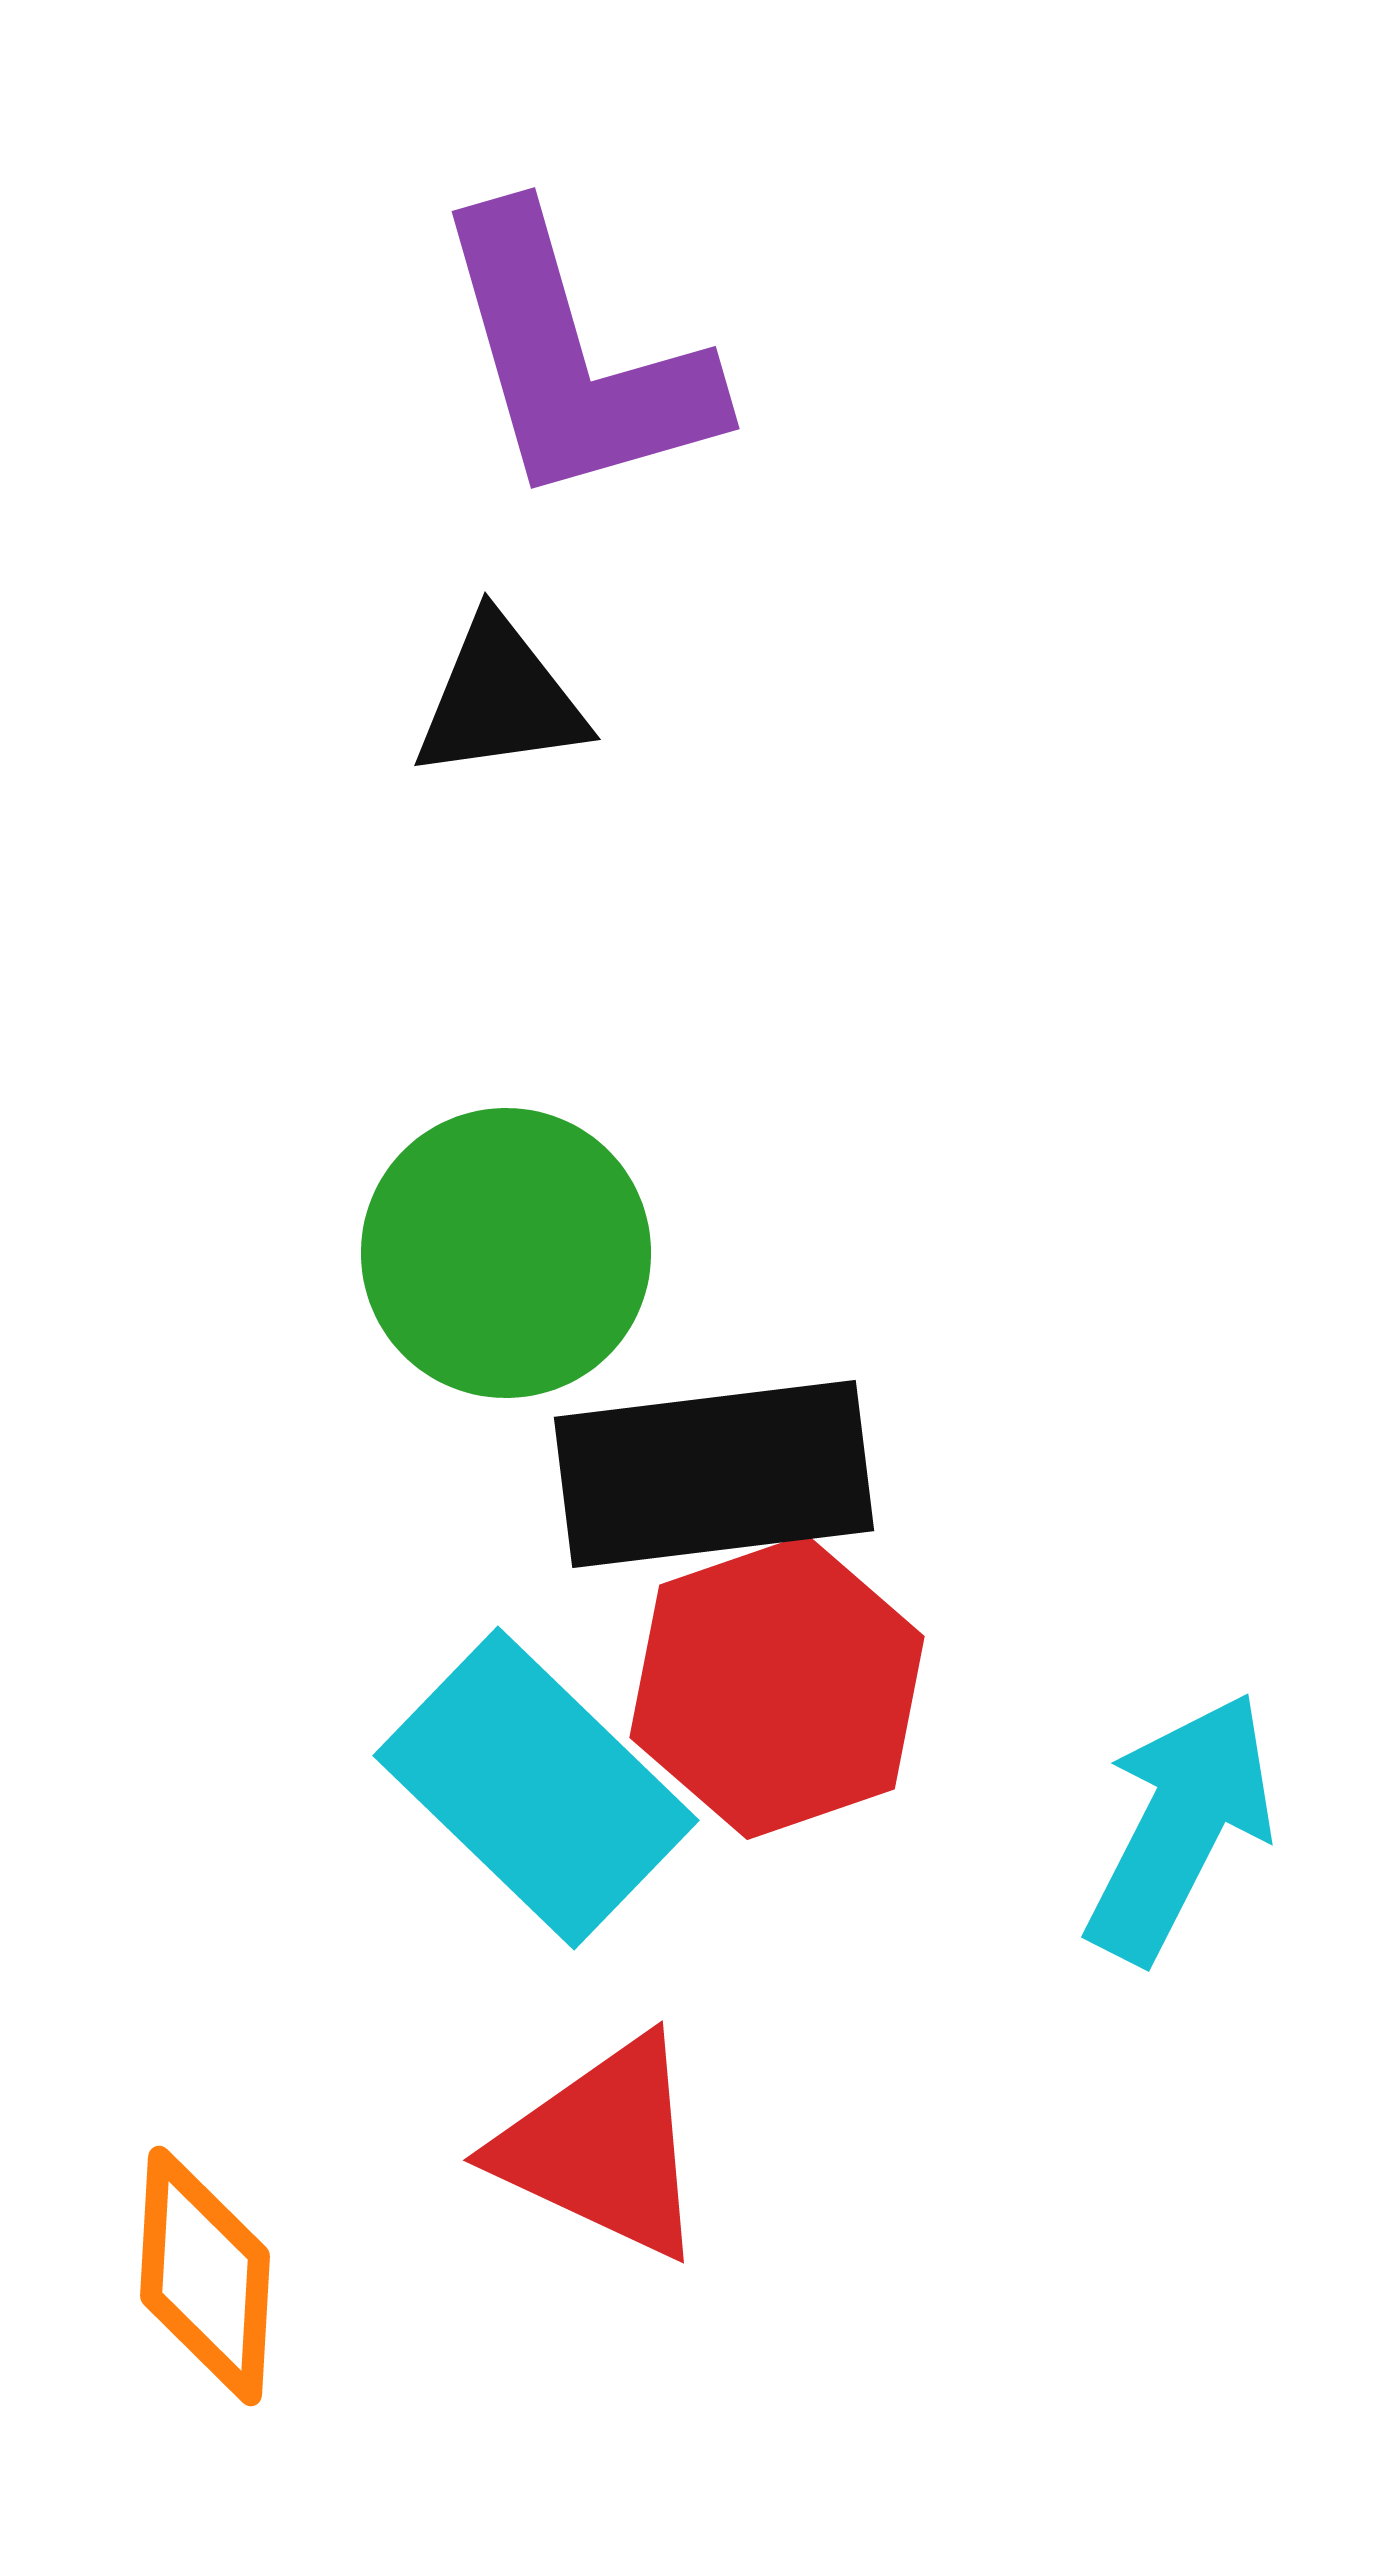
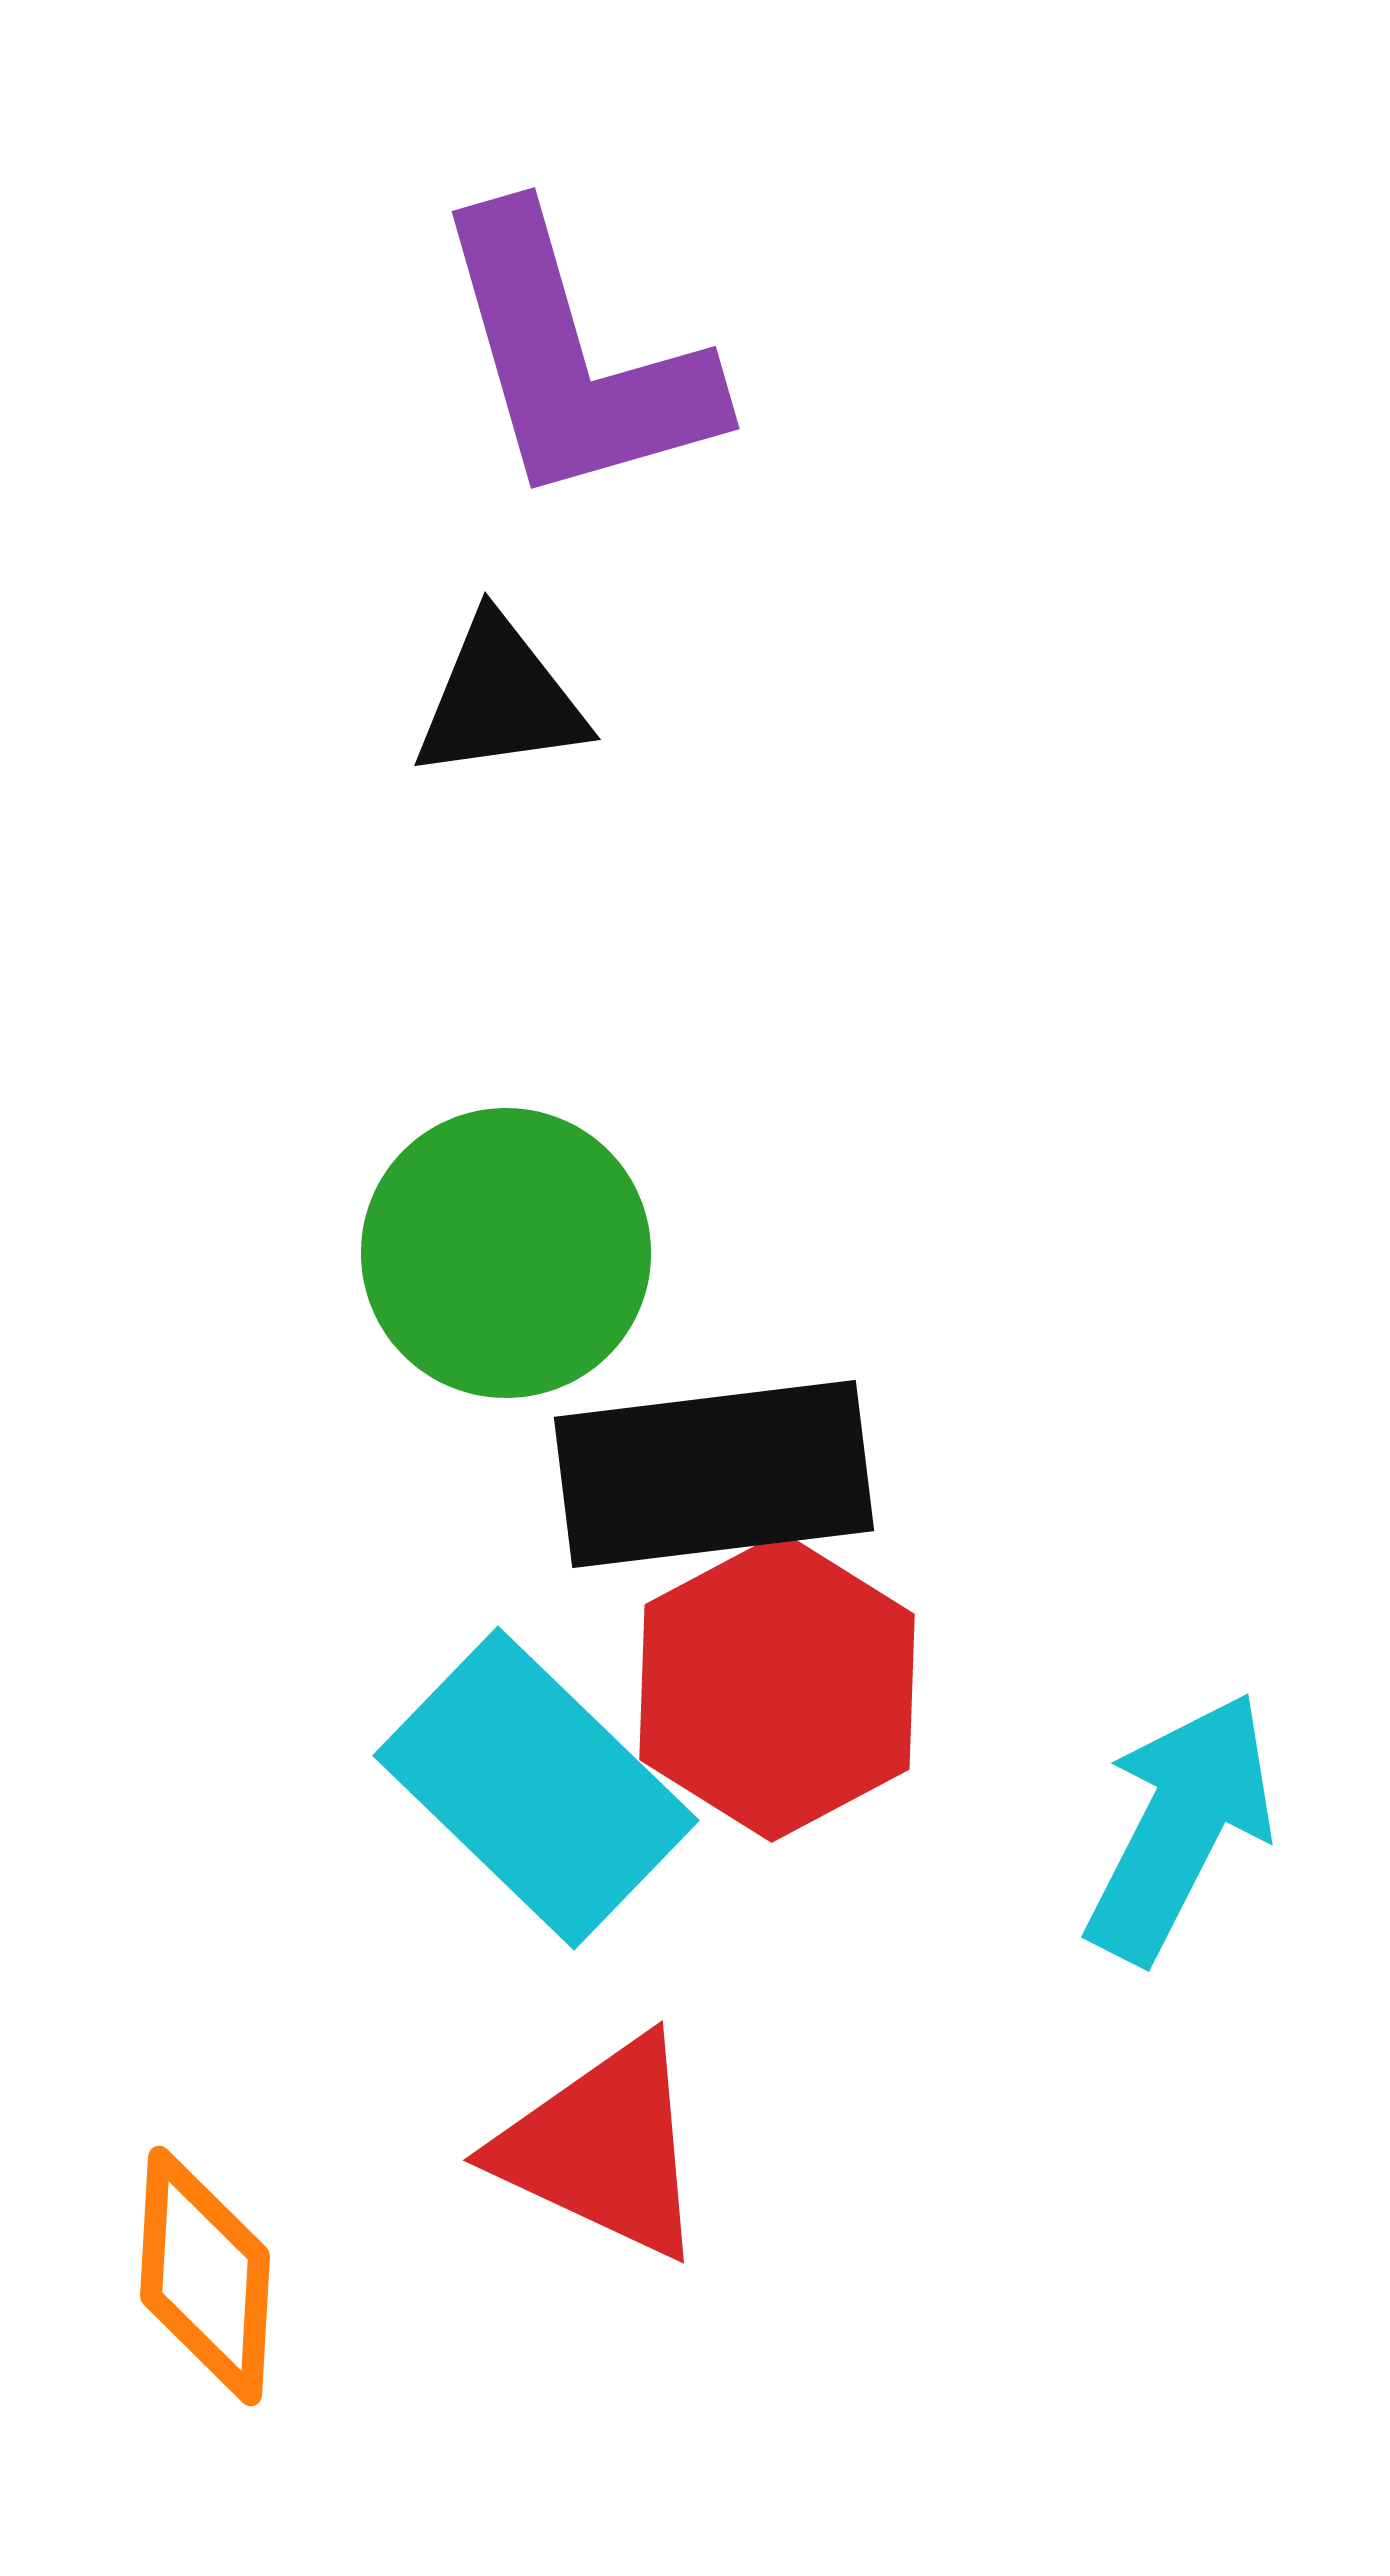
red hexagon: rotated 9 degrees counterclockwise
